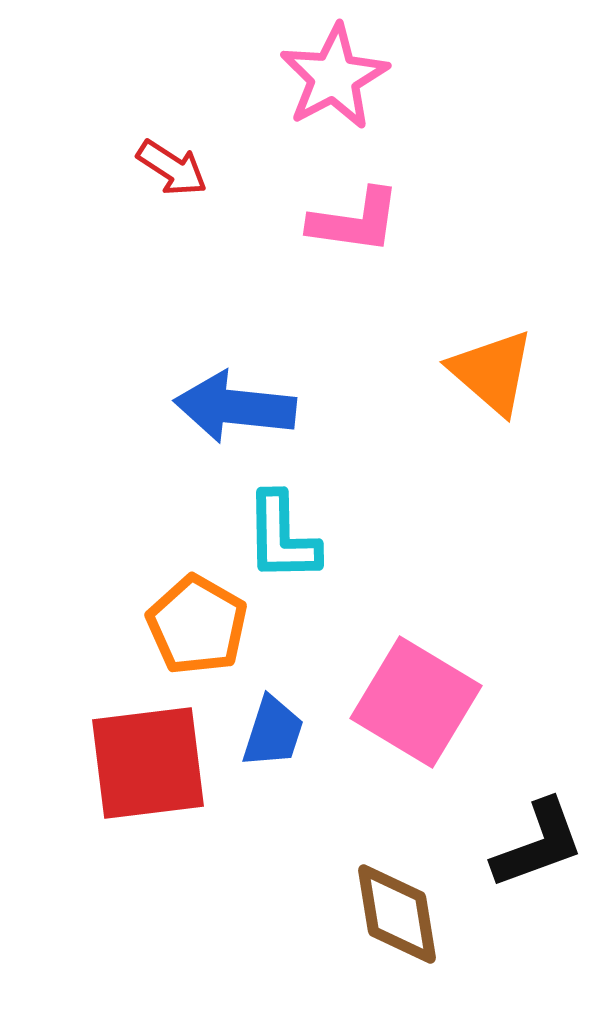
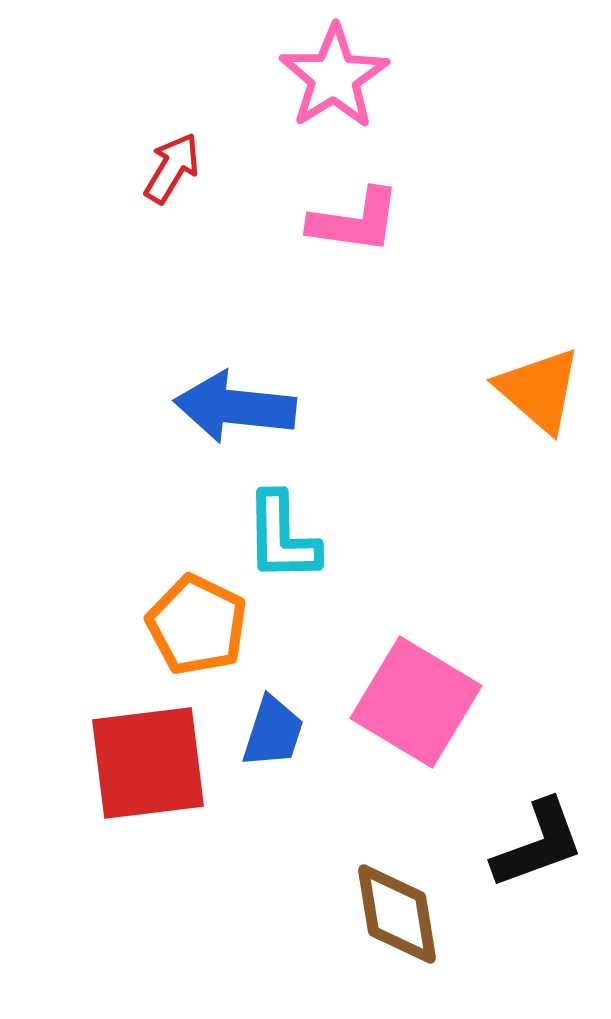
pink star: rotated 4 degrees counterclockwise
red arrow: rotated 92 degrees counterclockwise
orange triangle: moved 47 px right, 18 px down
orange pentagon: rotated 4 degrees counterclockwise
